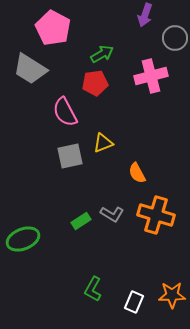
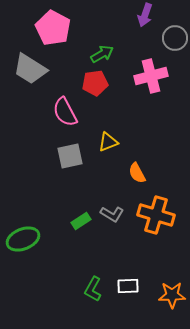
yellow triangle: moved 5 px right, 1 px up
white rectangle: moved 6 px left, 16 px up; rotated 65 degrees clockwise
